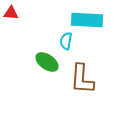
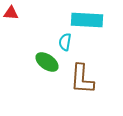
cyan semicircle: moved 1 px left, 1 px down
